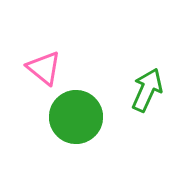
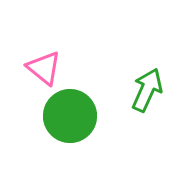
green circle: moved 6 px left, 1 px up
